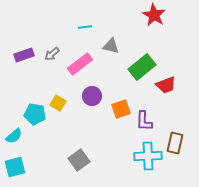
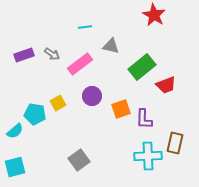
gray arrow: rotated 105 degrees counterclockwise
yellow square: rotated 28 degrees clockwise
purple L-shape: moved 2 px up
cyan semicircle: moved 1 px right, 5 px up
